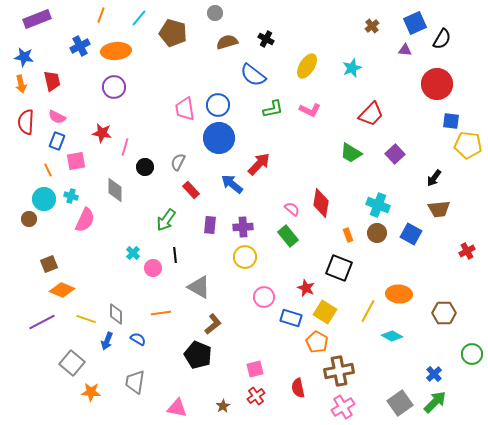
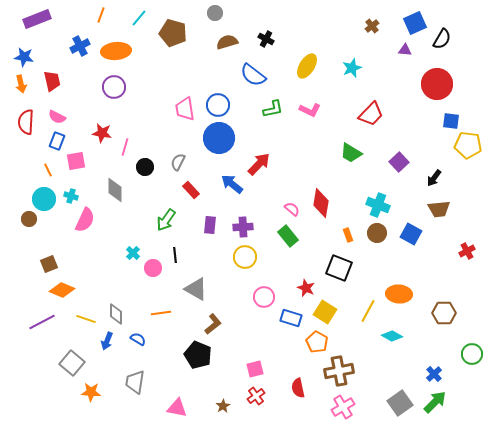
purple square at (395, 154): moved 4 px right, 8 px down
gray triangle at (199, 287): moved 3 px left, 2 px down
